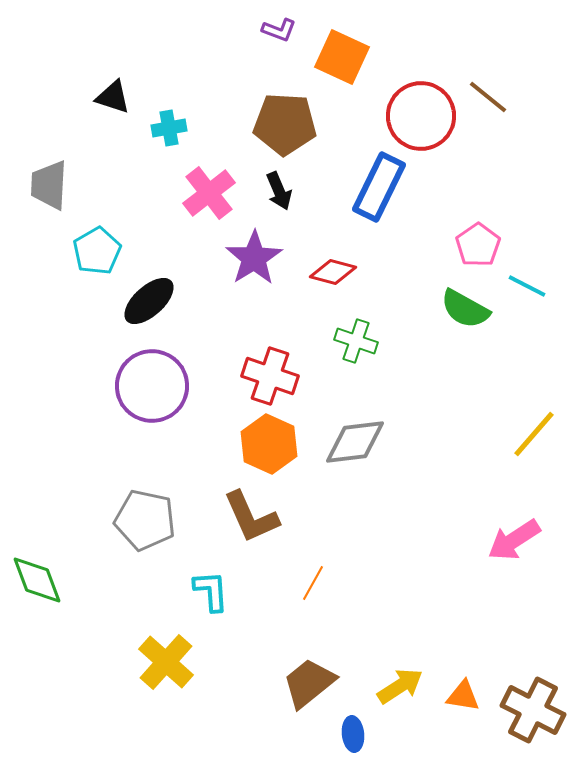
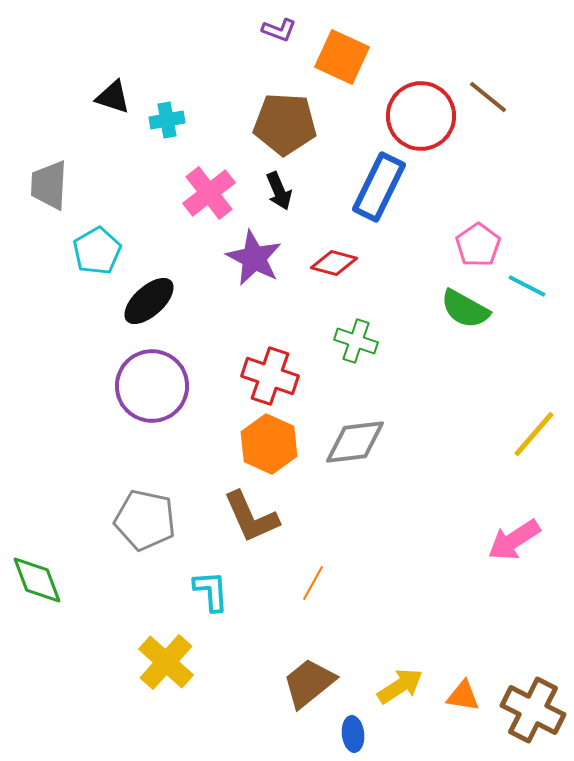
cyan cross: moved 2 px left, 8 px up
purple star: rotated 12 degrees counterclockwise
red diamond: moved 1 px right, 9 px up
